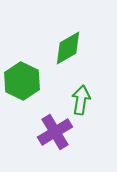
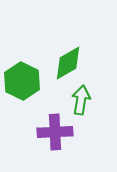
green diamond: moved 15 px down
purple cross: rotated 28 degrees clockwise
